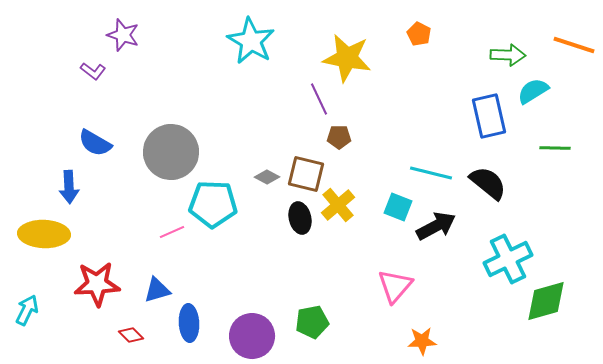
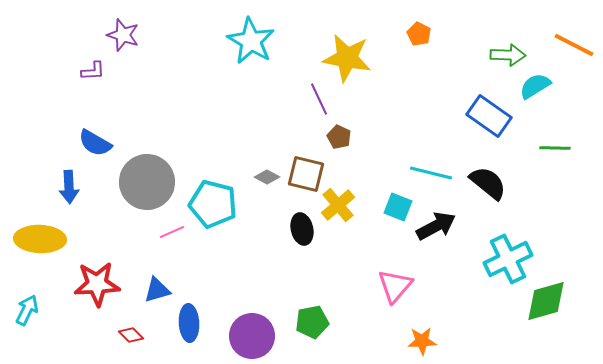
orange line: rotated 9 degrees clockwise
purple L-shape: rotated 40 degrees counterclockwise
cyan semicircle: moved 2 px right, 5 px up
blue rectangle: rotated 42 degrees counterclockwise
brown pentagon: rotated 25 degrees clockwise
gray circle: moved 24 px left, 30 px down
cyan pentagon: rotated 12 degrees clockwise
black ellipse: moved 2 px right, 11 px down
yellow ellipse: moved 4 px left, 5 px down
